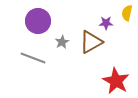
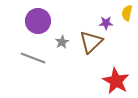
brown triangle: rotated 15 degrees counterclockwise
